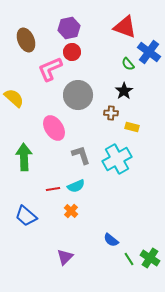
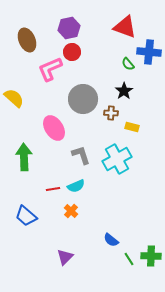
brown ellipse: moved 1 px right
blue cross: rotated 30 degrees counterclockwise
gray circle: moved 5 px right, 4 px down
green cross: moved 1 px right, 2 px up; rotated 30 degrees counterclockwise
